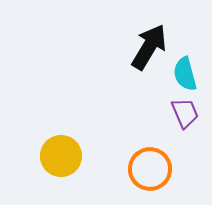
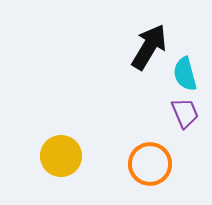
orange circle: moved 5 px up
